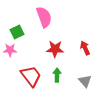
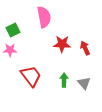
pink semicircle: rotated 10 degrees clockwise
green square: moved 4 px left, 2 px up
red star: moved 7 px right, 5 px up
green arrow: moved 7 px right, 5 px down
gray triangle: moved 1 px left, 2 px down
